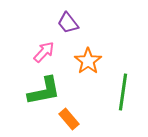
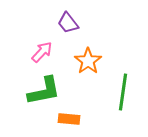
pink arrow: moved 2 px left
orange rectangle: rotated 45 degrees counterclockwise
